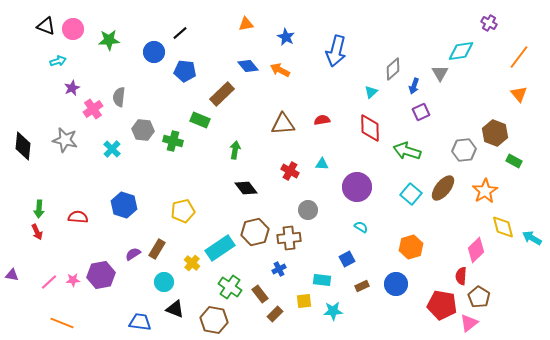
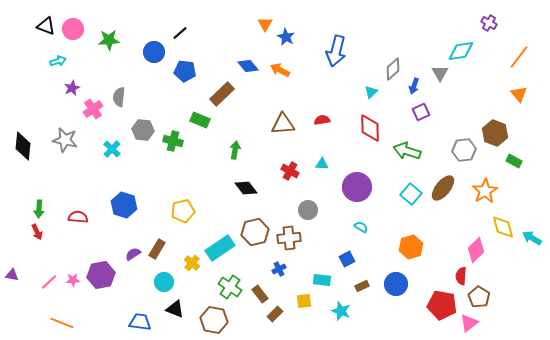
orange triangle at (246, 24): moved 19 px right; rotated 49 degrees counterclockwise
cyan star at (333, 311): moved 8 px right; rotated 24 degrees clockwise
